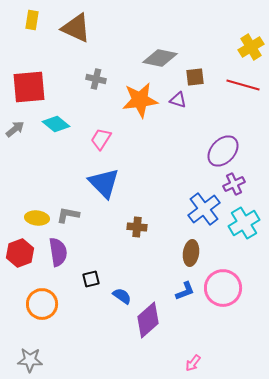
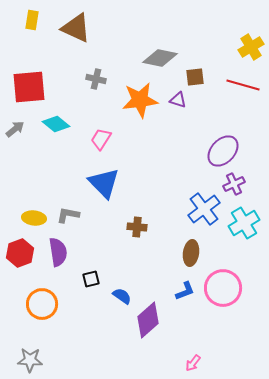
yellow ellipse: moved 3 px left
